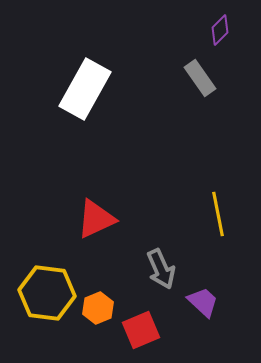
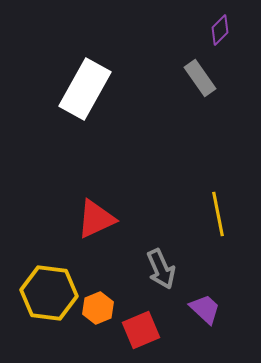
yellow hexagon: moved 2 px right
purple trapezoid: moved 2 px right, 7 px down
